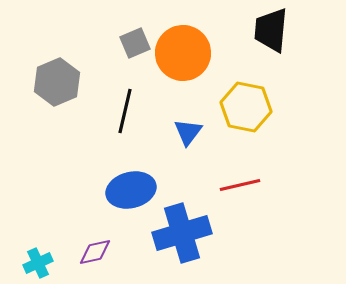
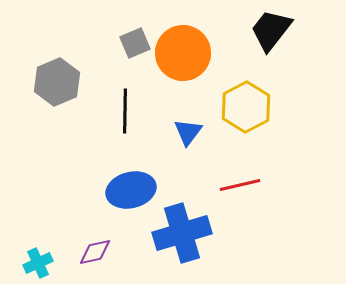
black trapezoid: rotated 33 degrees clockwise
yellow hexagon: rotated 21 degrees clockwise
black line: rotated 12 degrees counterclockwise
